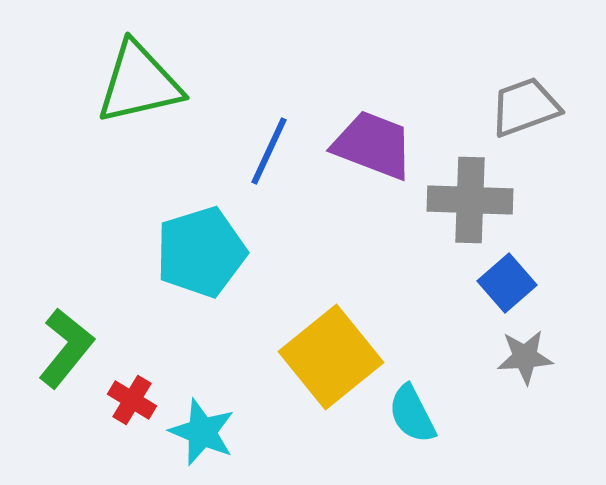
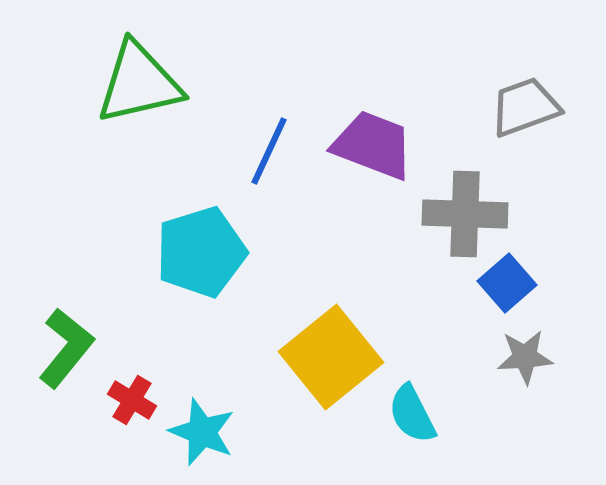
gray cross: moved 5 px left, 14 px down
